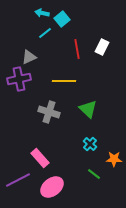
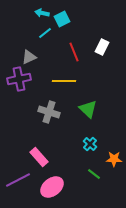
cyan square: rotated 14 degrees clockwise
red line: moved 3 px left, 3 px down; rotated 12 degrees counterclockwise
pink rectangle: moved 1 px left, 1 px up
